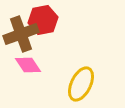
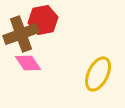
pink diamond: moved 2 px up
yellow ellipse: moved 17 px right, 10 px up
